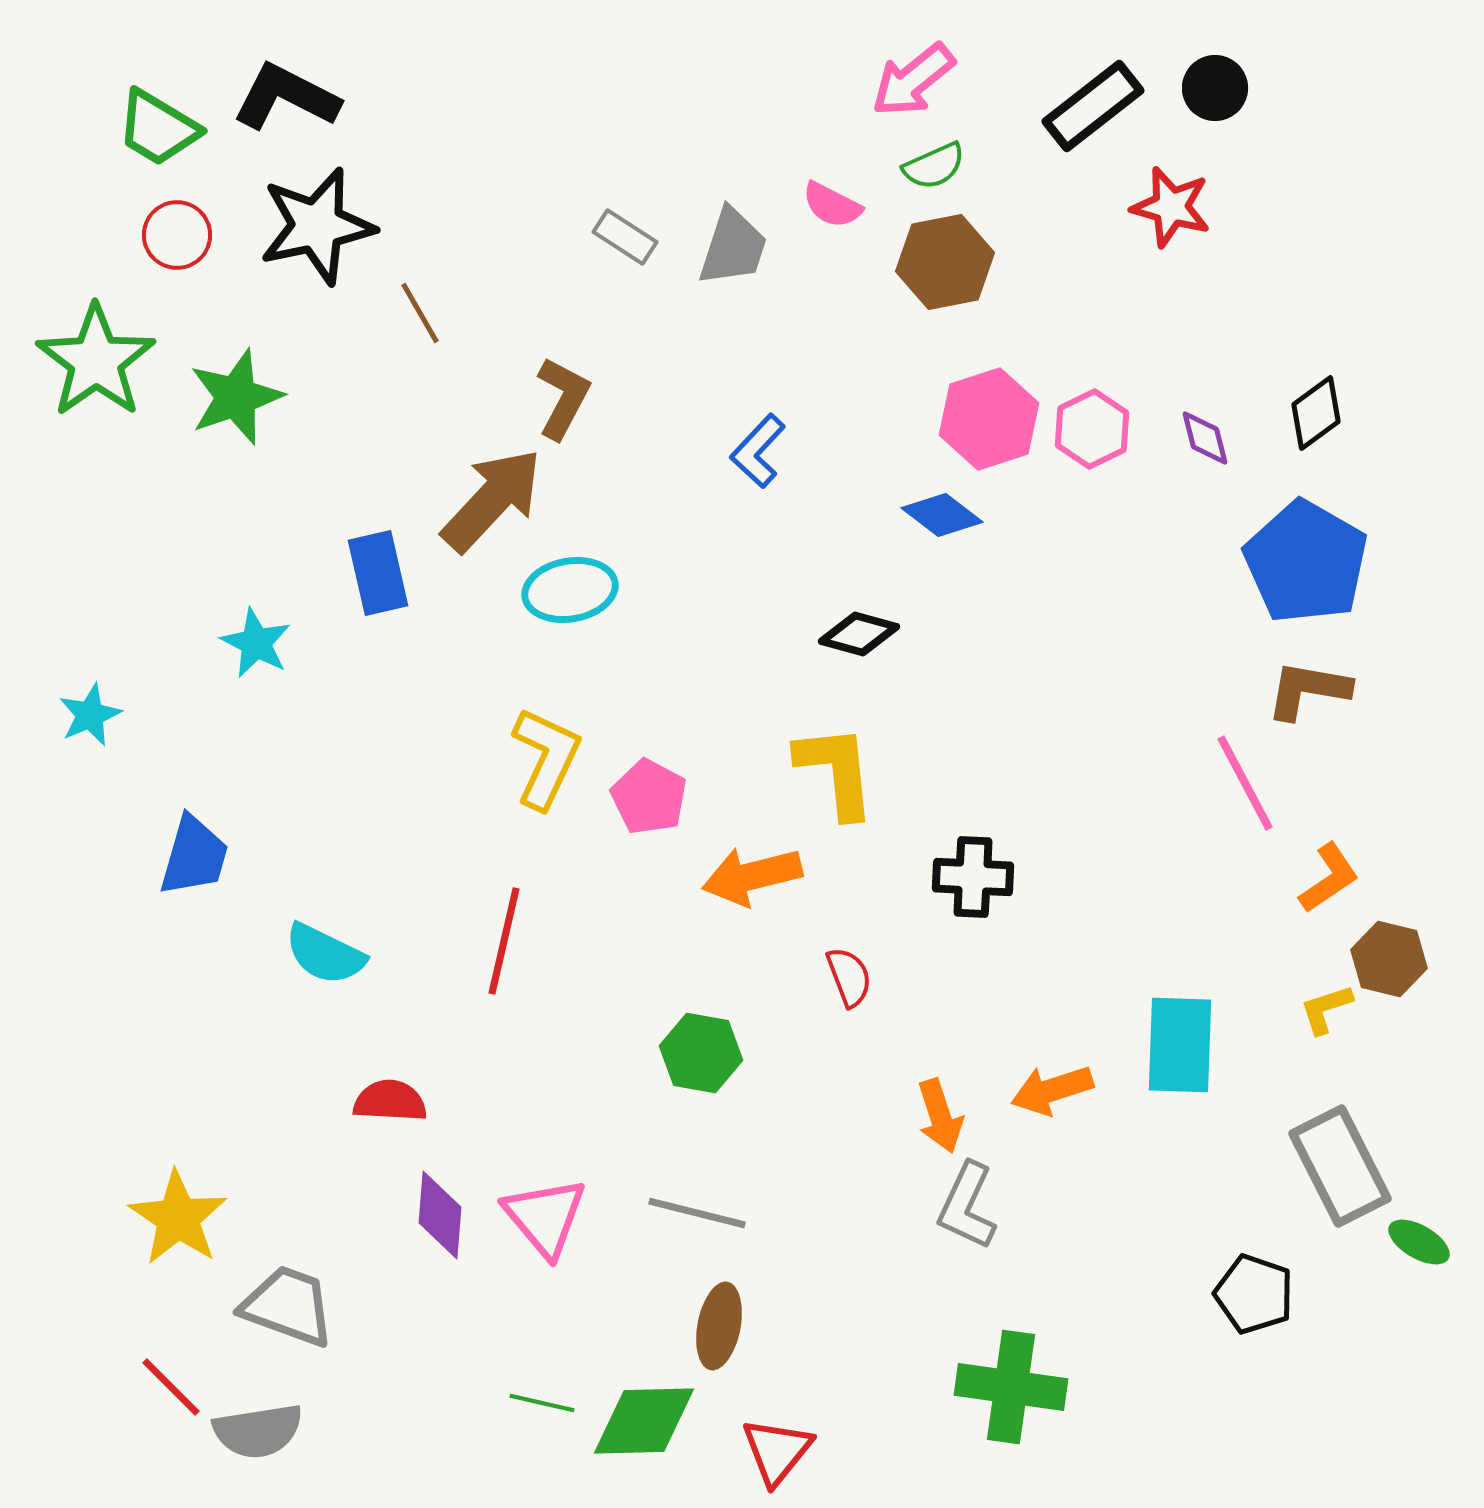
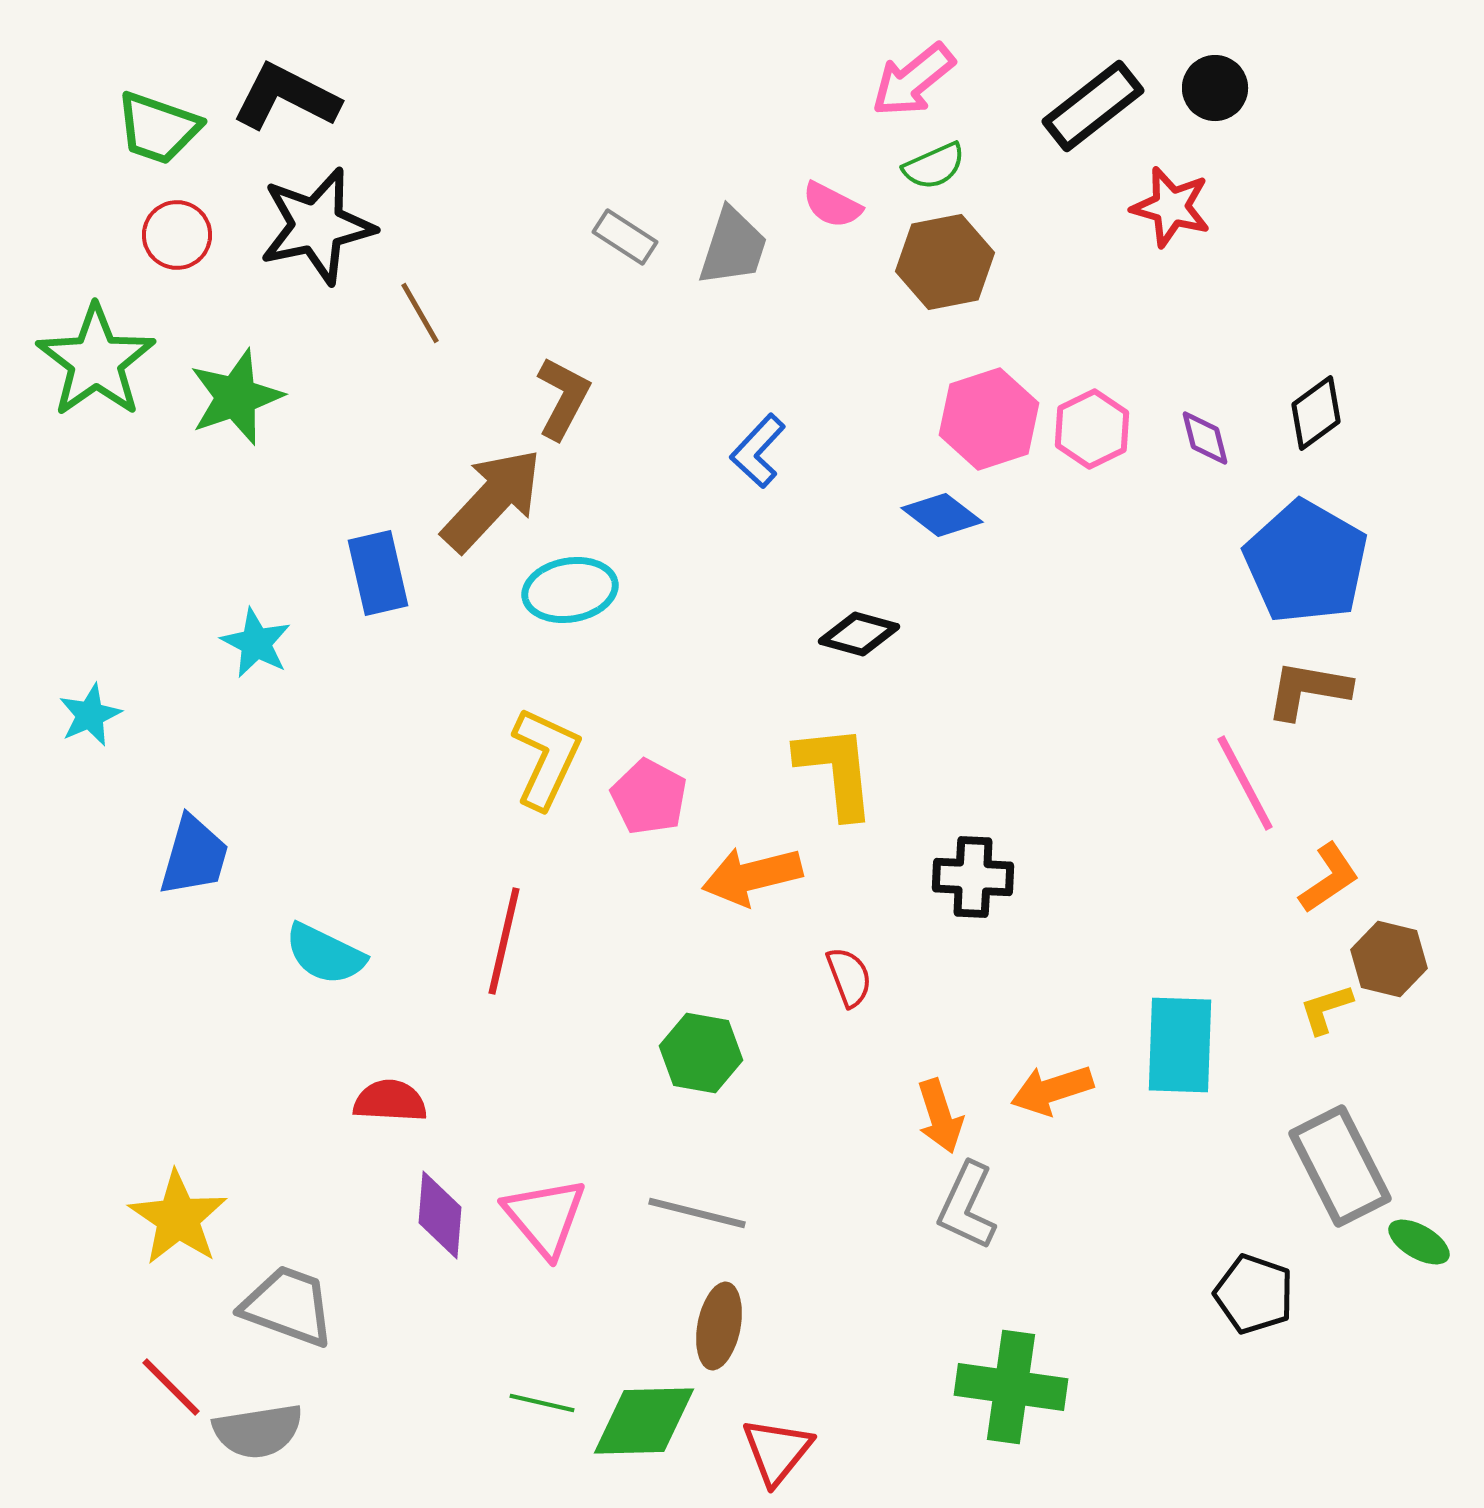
green trapezoid at (158, 128): rotated 12 degrees counterclockwise
